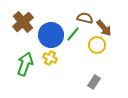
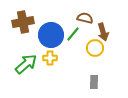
brown cross: rotated 30 degrees clockwise
brown arrow: moved 1 px left, 4 px down; rotated 24 degrees clockwise
yellow circle: moved 2 px left, 3 px down
yellow cross: rotated 24 degrees counterclockwise
green arrow: moved 1 px right; rotated 30 degrees clockwise
gray rectangle: rotated 32 degrees counterclockwise
